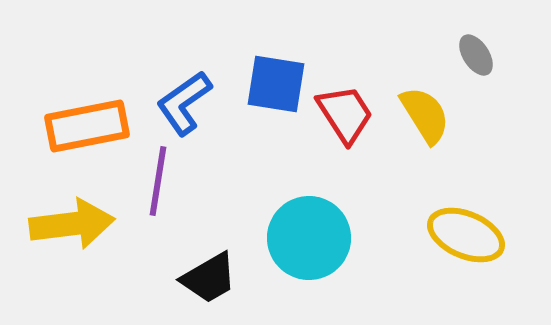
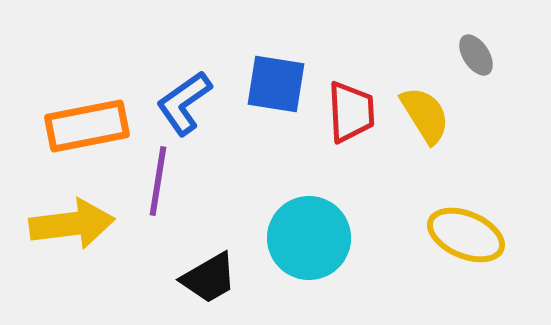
red trapezoid: moved 6 px right, 2 px up; rotated 30 degrees clockwise
